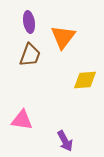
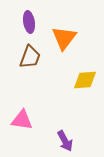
orange triangle: moved 1 px right, 1 px down
brown trapezoid: moved 2 px down
